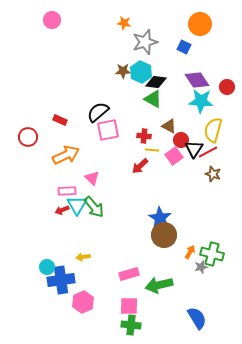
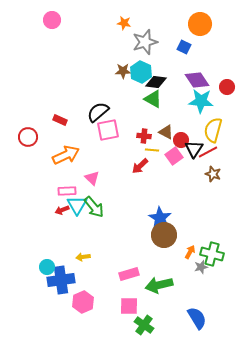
brown triangle at (169, 126): moved 3 px left, 6 px down
green cross at (131, 325): moved 13 px right; rotated 30 degrees clockwise
